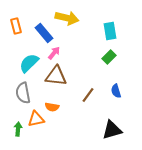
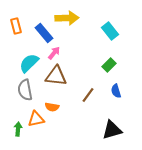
yellow arrow: rotated 15 degrees counterclockwise
cyan rectangle: rotated 30 degrees counterclockwise
green rectangle: moved 8 px down
gray semicircle: moved 2 px right, 3 px up
